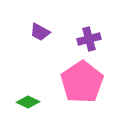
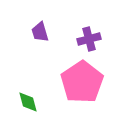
purple trapezoid: rotated 45 degrees clockwise
green diamond: rotated 50 degrees clockwise
